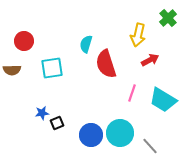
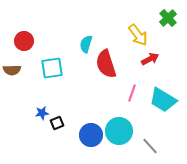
yellow arrow: rotated 50 degrees counterclockwise
red arrow: moved 1 px up
cyan circle: moved 1 px left, 2 px up
